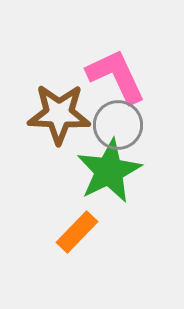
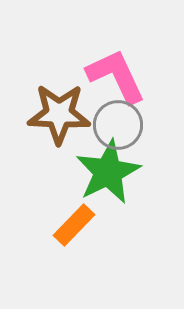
green star: moved 1 px left, 1 px down
orange rectangle: moved 3 px left, 7 px up
